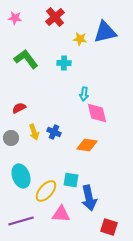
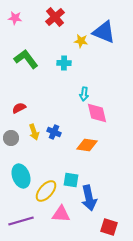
blue triangle: moved 1 px left; rotated 35 degrees clockwise
yellow star: moved 1 px right, 2 px down
